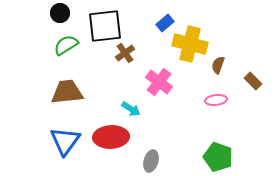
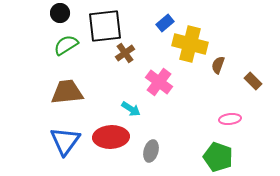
pink ellipse: moved 14 px right, 19 px down
gray ellipse: moved 10 px up
